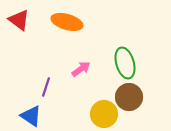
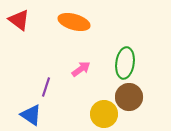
orange ellipse: moved 7 px right
green ellipse: rotated 24 degrees clockwise
blue triangle: moved 1 px up
